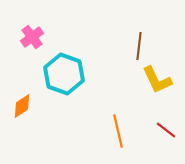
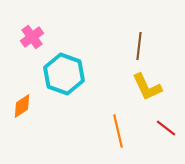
yellow L-shape: moved 10 px left, 7 px down
red line: moved 2 px up
